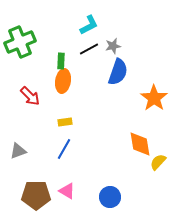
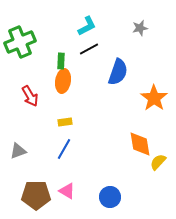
cyan L-shape: moved 2 px left, 1 px down
gray star: moved 27 px right, 18 px up
red arrow: rotated 15 degrees clockwise
